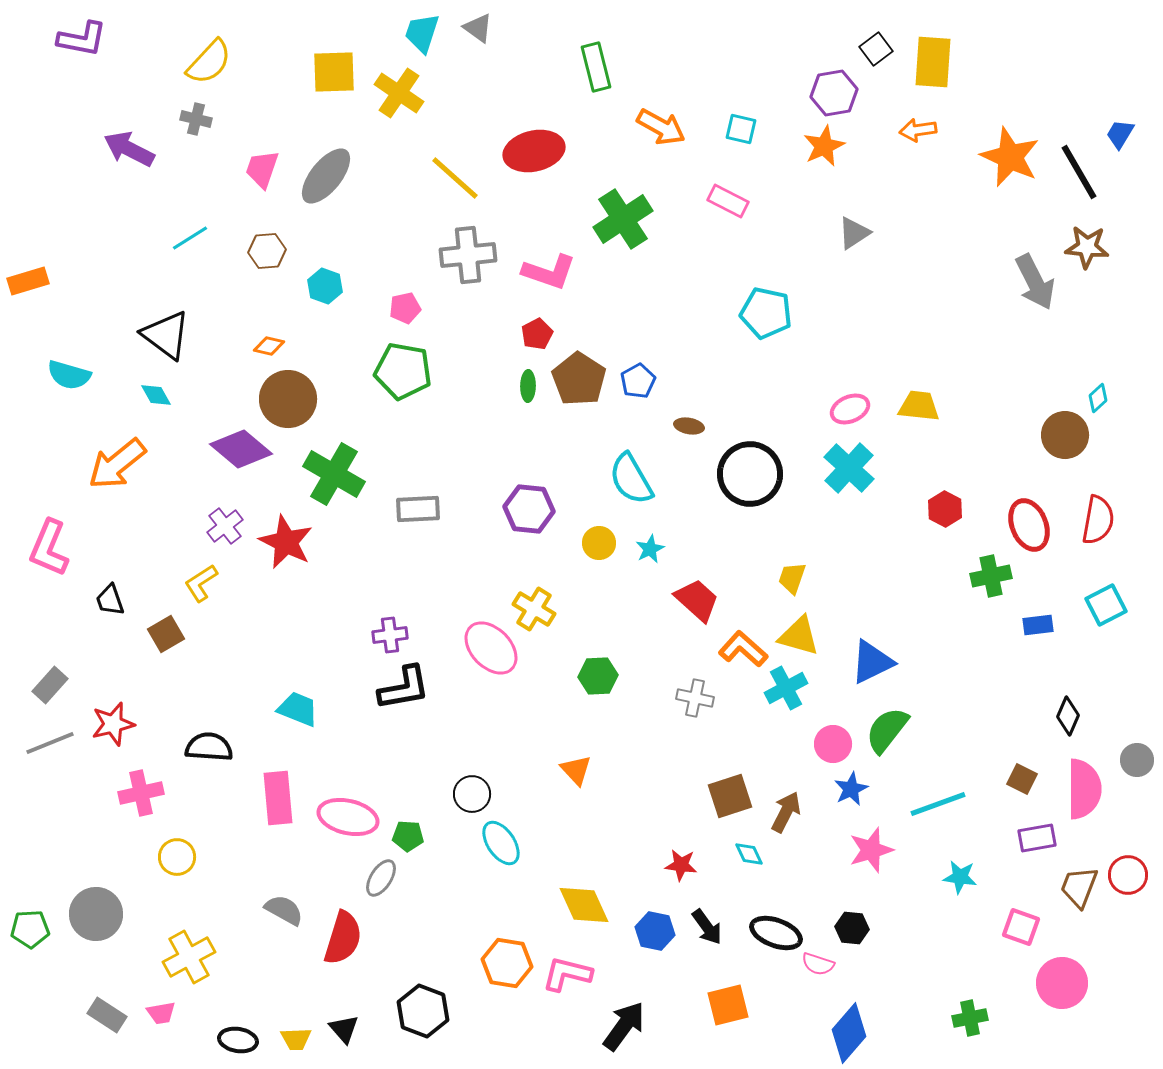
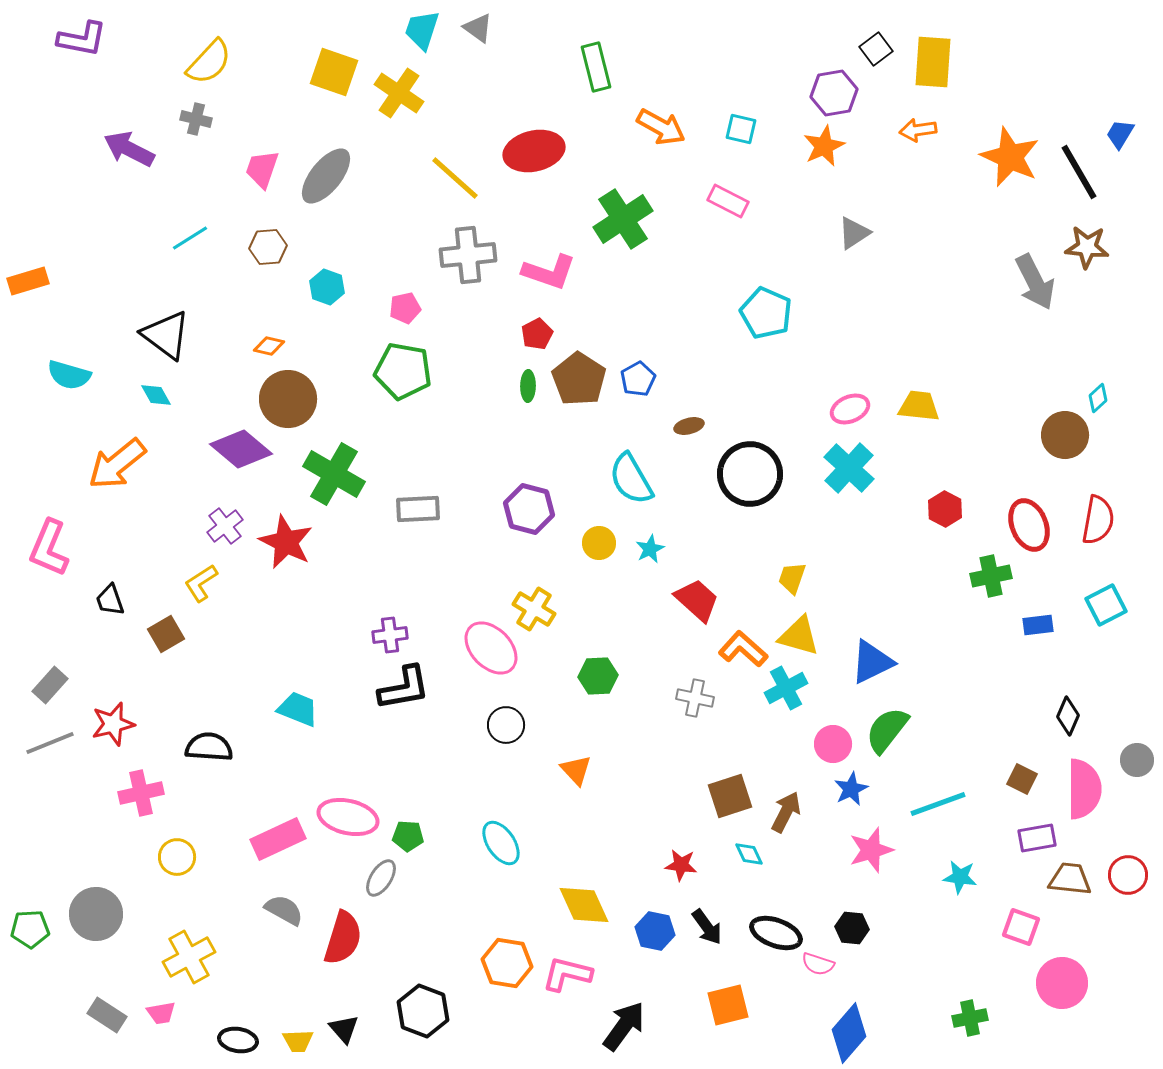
cyan trapezoid at (422, 33): moved 3 px up
yellow square at (334, 72): rotated 21 degrees clockwise
brown hexagon at (267, 251): moved 1 px right, 4 px up
cyan hexagon at (325, 286): moved 2 px right, 1 px down
cyan pentagon at (766, 313): rotated 12 degrees clockwise
blue pentagon at (638, 381): moved 2 px up
brown ellipse at (689, 426): rotated 24 degrees counterclockwise
purple hexagon at (529, 509): rotated 9 degrees clockwise
black circle at (472, 794): moved 34 px right, 69 px up
pink rectangle at (278, 798): moved 41 px down; rotated 70 degrees clockwise
brown trapezoid at (1079, 887): moved 9 px left, 8 px up; rotated 75 degrees clockwise
yellow trapezoid at (296, 1039): moved 2 px right, 2 px down
